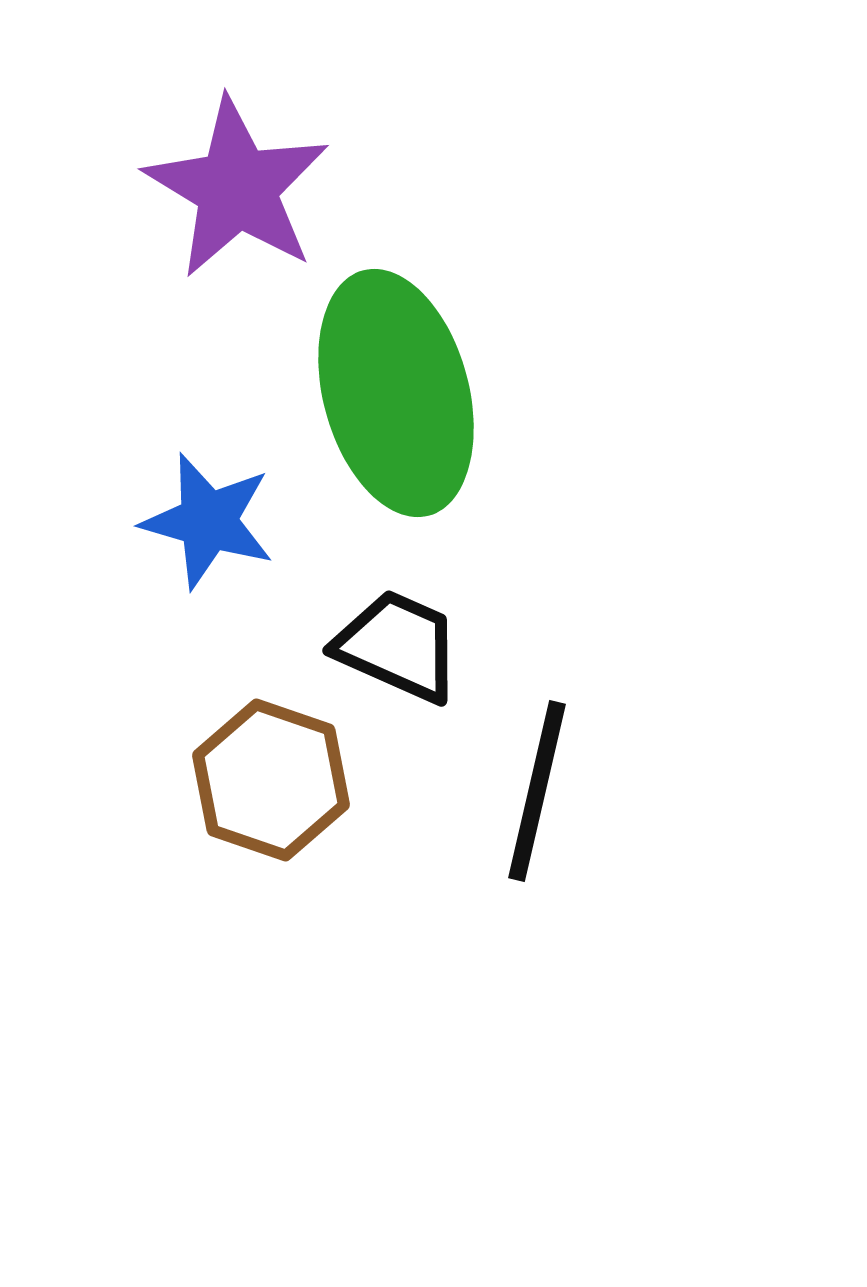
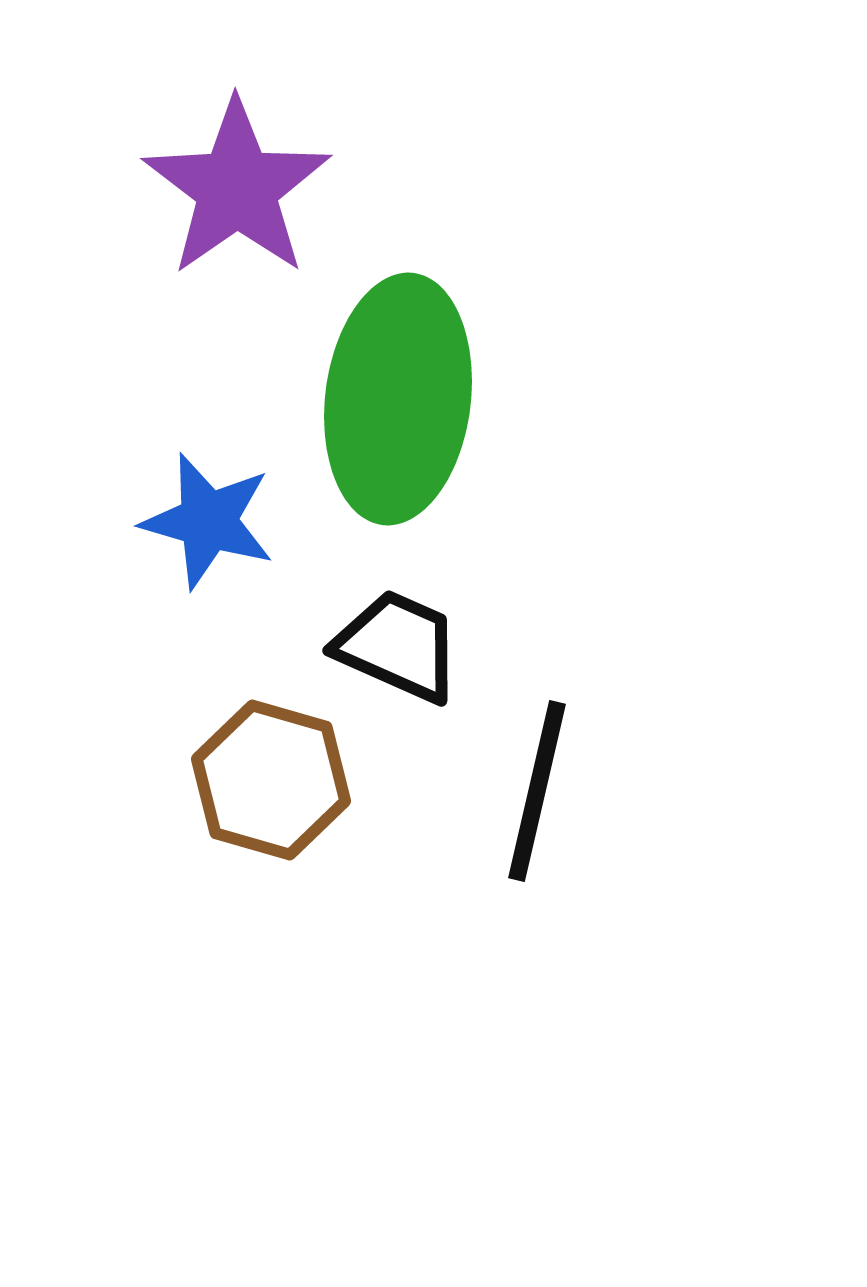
purple star: rotated 6 degrees clockwise
green ellipse: moved 2 px right, 6 px down; rotated 22 degrees clockwise
brown hexagon: rotated 3 degrees counterclockwise
